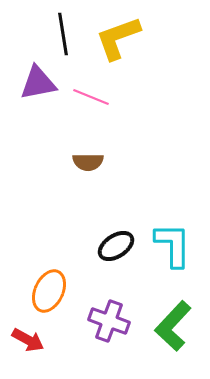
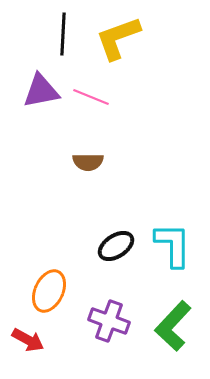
black line: rotated 12 degrees clockwise
purple triangle: moved 3 px right, 8 px down
